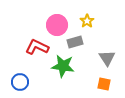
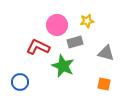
yellow star: rotated 24 degrees clockwise
red L-shape: moved 1 px right
gray triangle: moved 1 px left, 5 px up; rotated 42 degrees counterclockwise
green star: rotated 15 degrees clockwise
